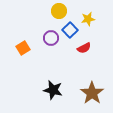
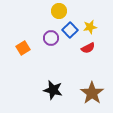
yellow star: moved 2 px right, 8 px down
red semicircle: moved 4 px right
